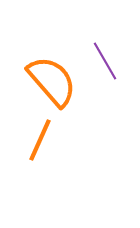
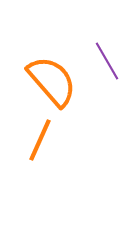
purple line: moved 2 px right
